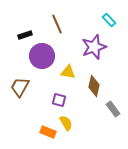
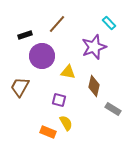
cyan rectangle: moved 3 px down
brown line: rotated 66 degrees clockwise
gray rectangle: rotated 21 degrees counterclockwise
